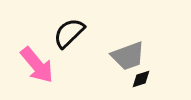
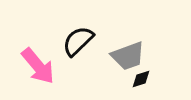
black semicircle: moved 9 px right, 8 px down
pink arrow: moved 1 px right, 1 px down
